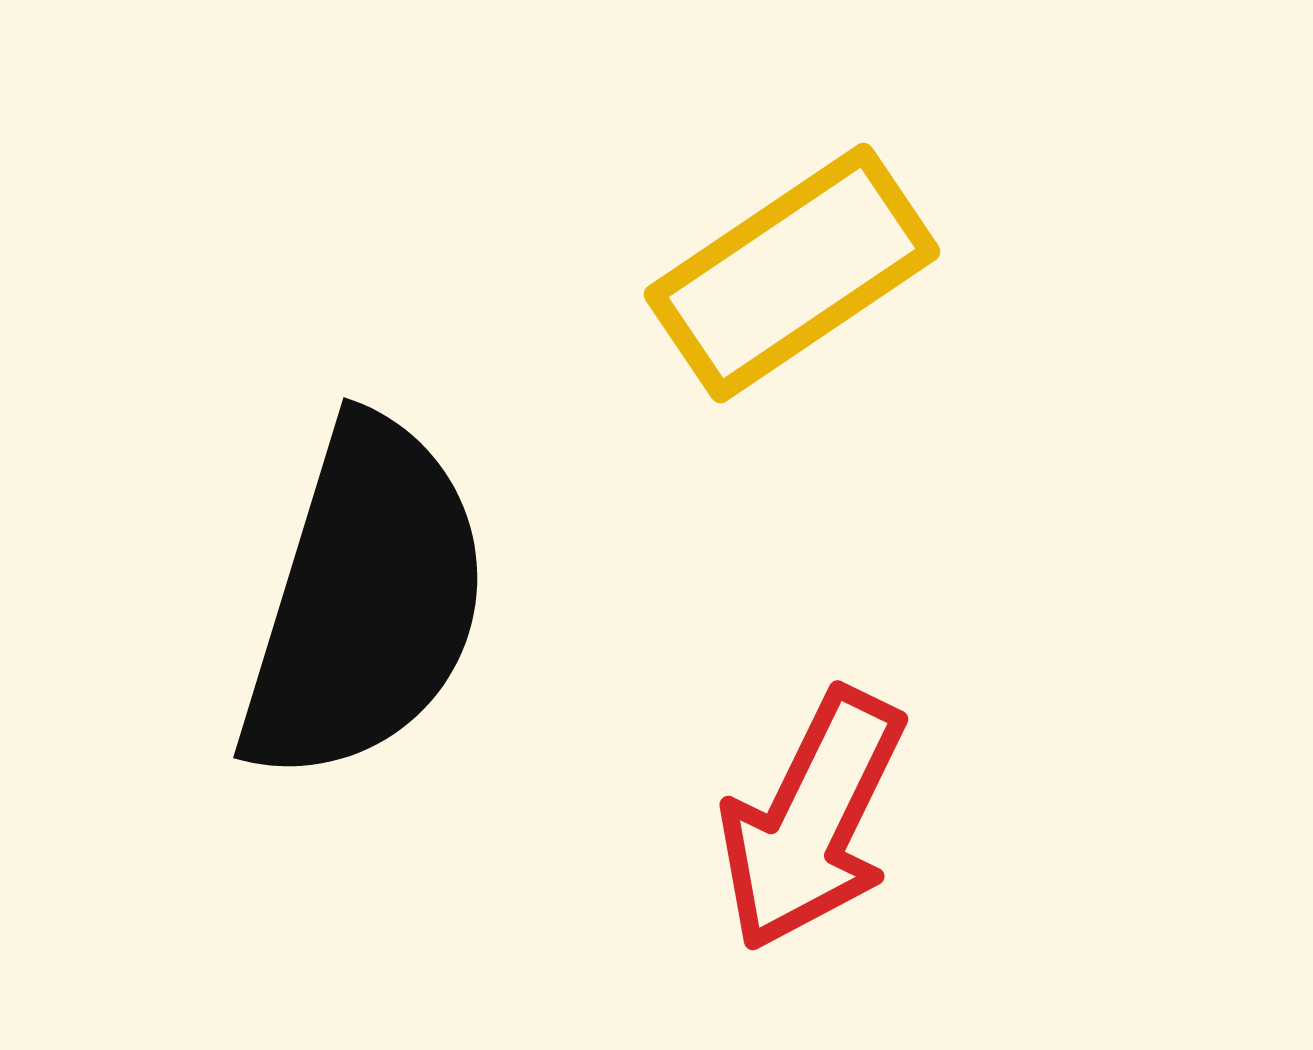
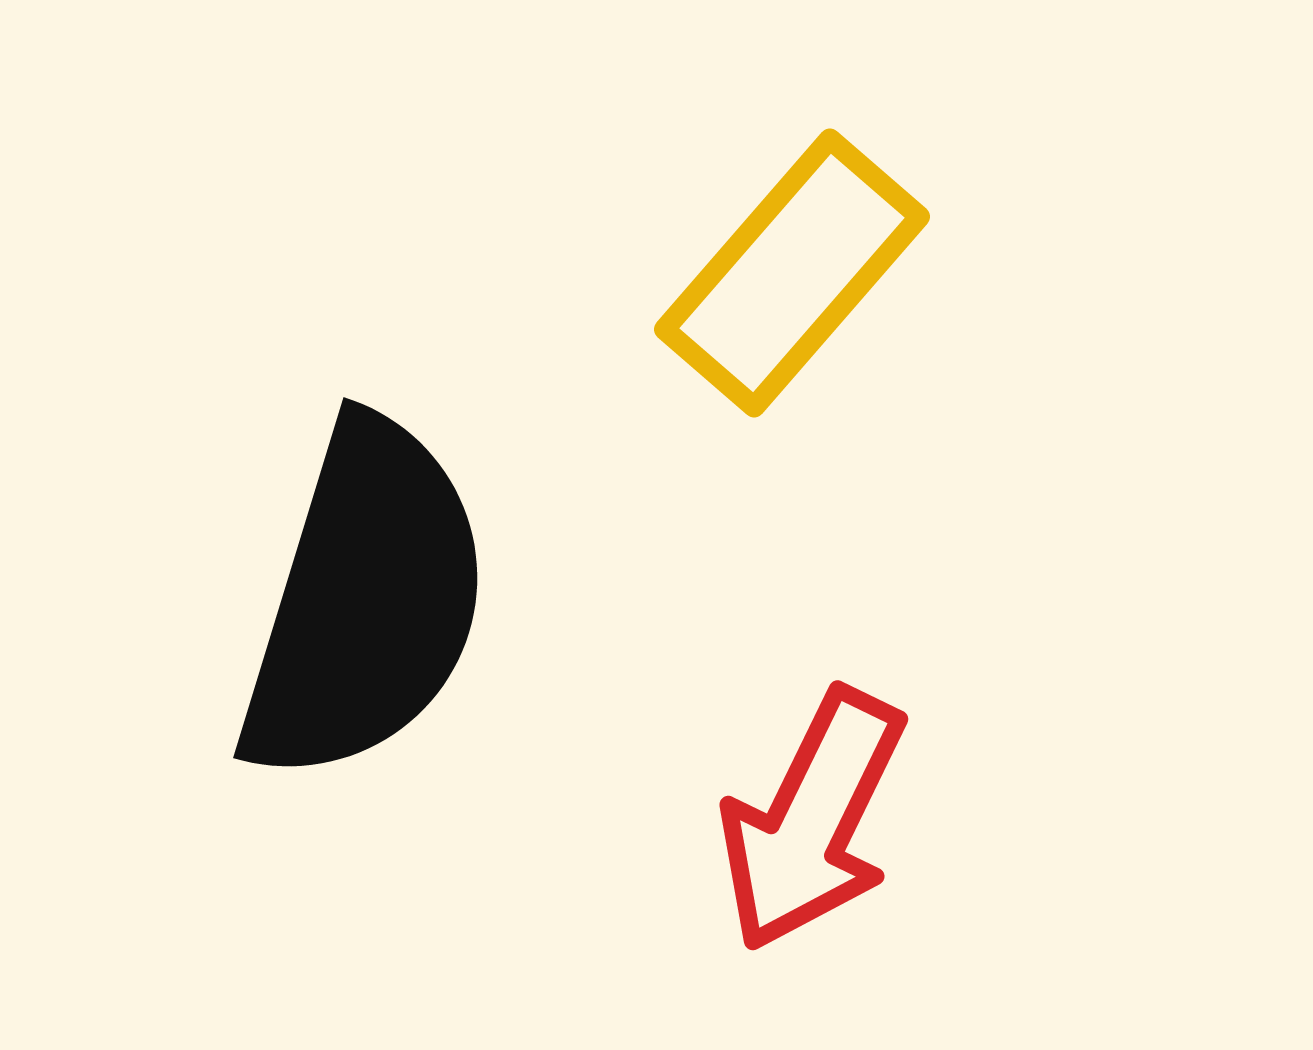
yellow rectangle: rotated 15 degrees counterclockwise
